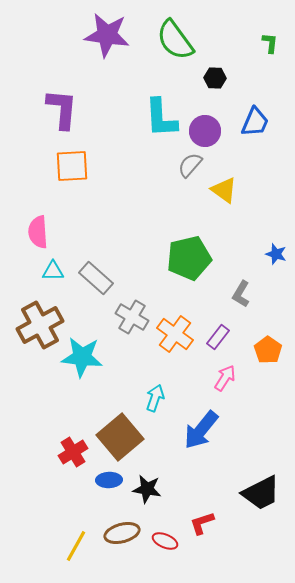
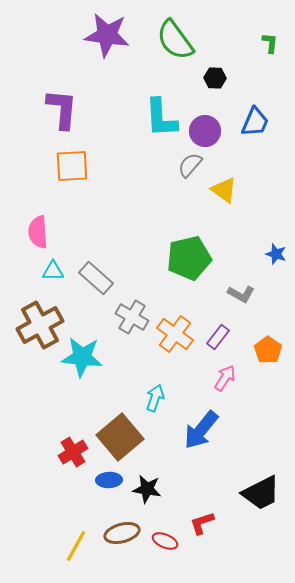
gray L-shape: rotated 92 degrees counterclockwise
